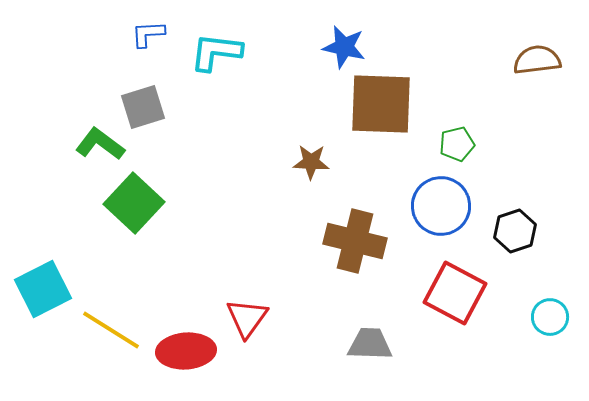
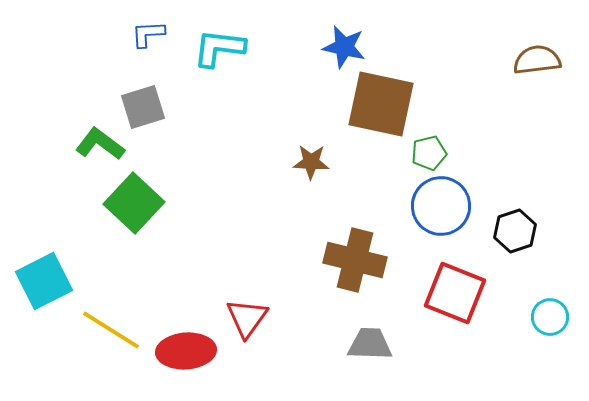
cyan L-shape: moved 3 px right, 4 px up
brown square: rotated 10 degrees clockwise
green pentagon: moved 28 px left, 9 px down
brown cross: moved 19 px down
cyan square: moved 1 px right, 8 px up
red square: rotated 6 degrees counterclockwise
